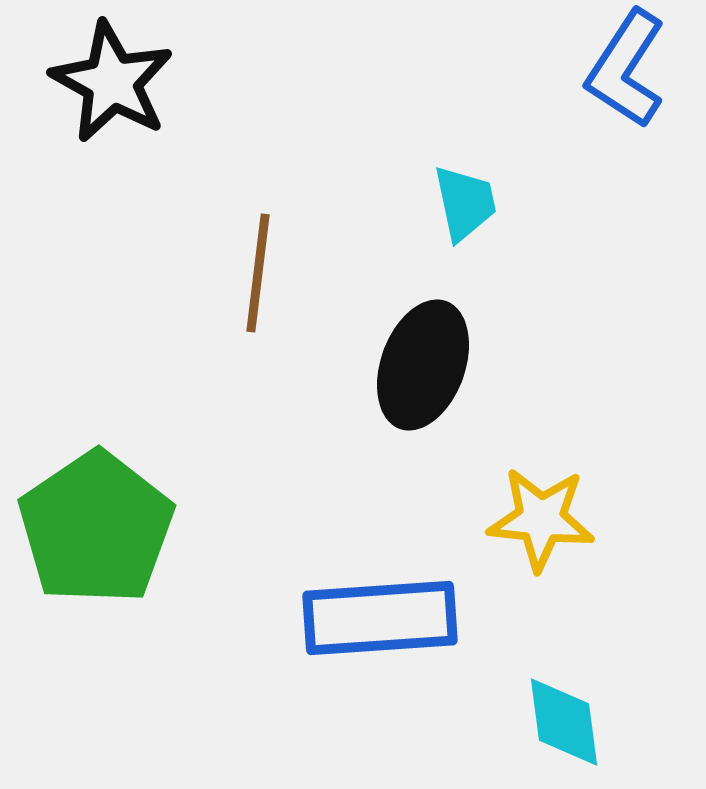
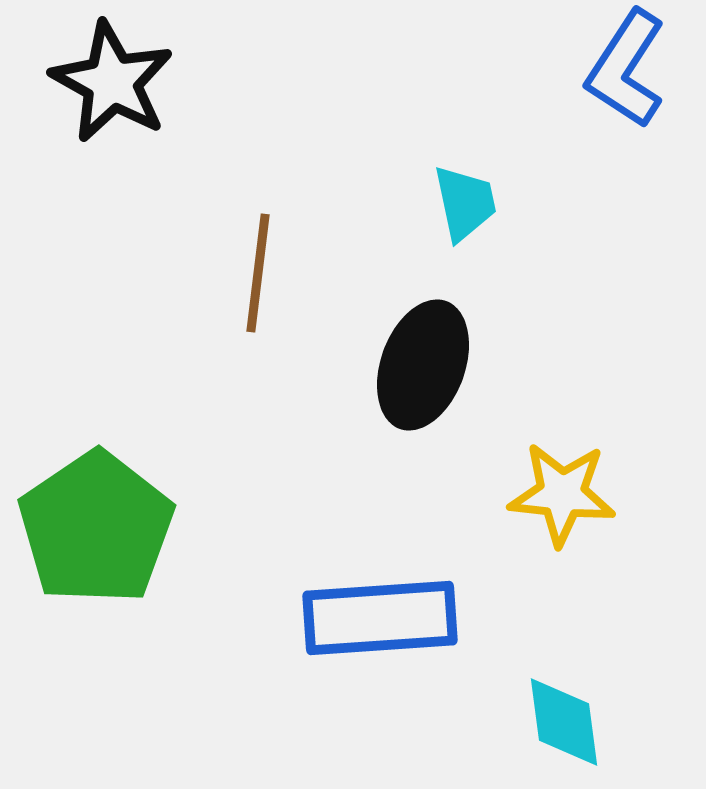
yellow star: moved 21 px right, 25 px up
